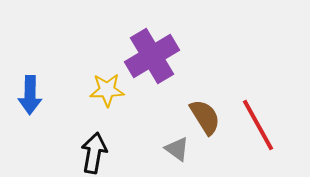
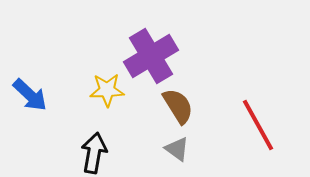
purple cross: moved 1 px left
blue arrow: rotated 48 degrees counterclockwise
brown semicircle: moved 27 px left, 11 px up
